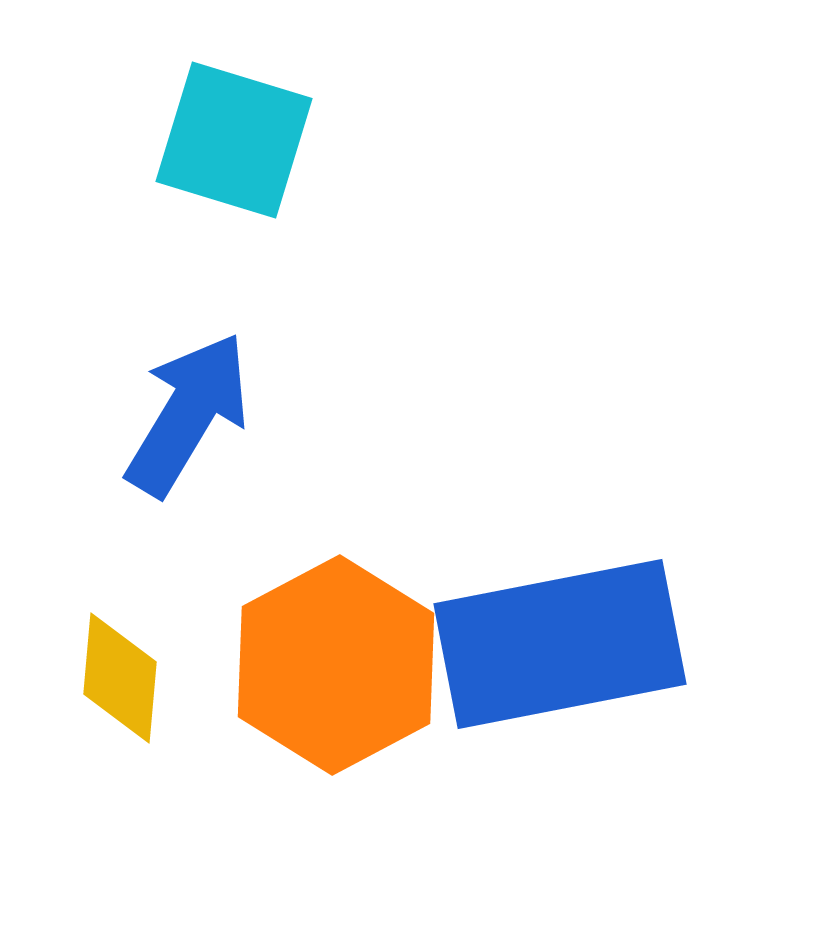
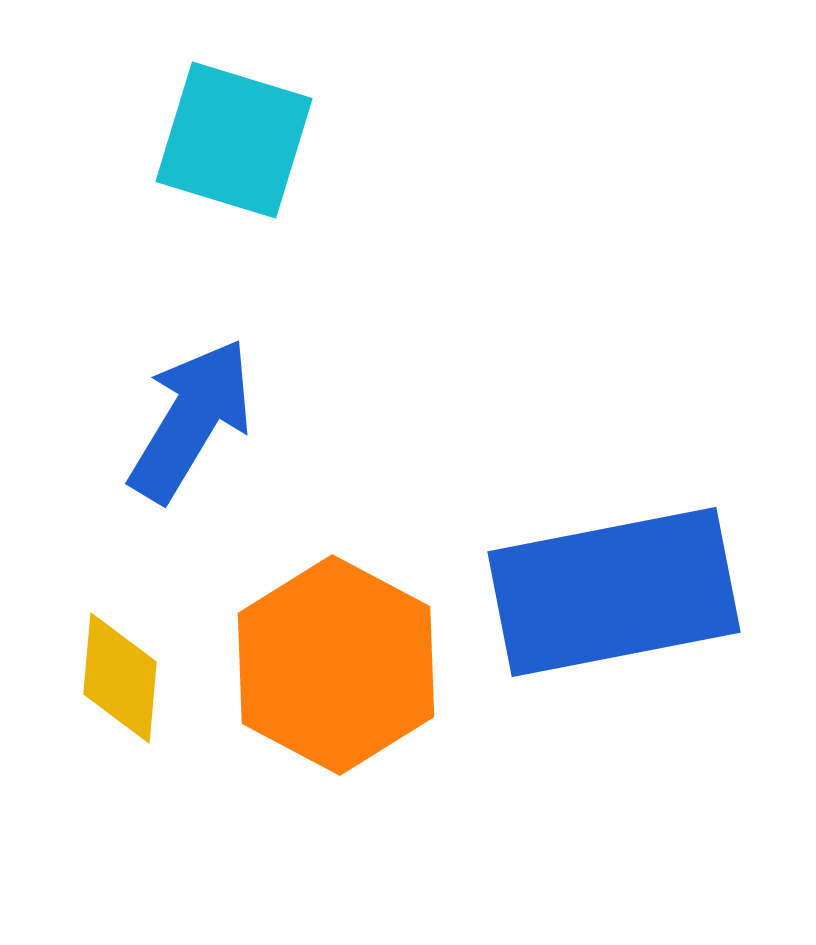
blue arrow: moved 3 px right, 6 px down
blue rectangle: moved 54 px right, 52 px up
orange hexagon: rotated 4 degrees counterclockwise
